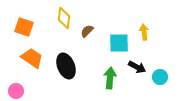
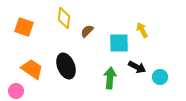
yellow arrow: moved 2 px left, 2 px up; rotated 21 degrees counterclockwise
orange trapezoid: moved 11 px down
